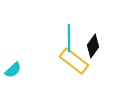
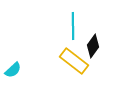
cyan line: moved 4 px right, 12 px up
